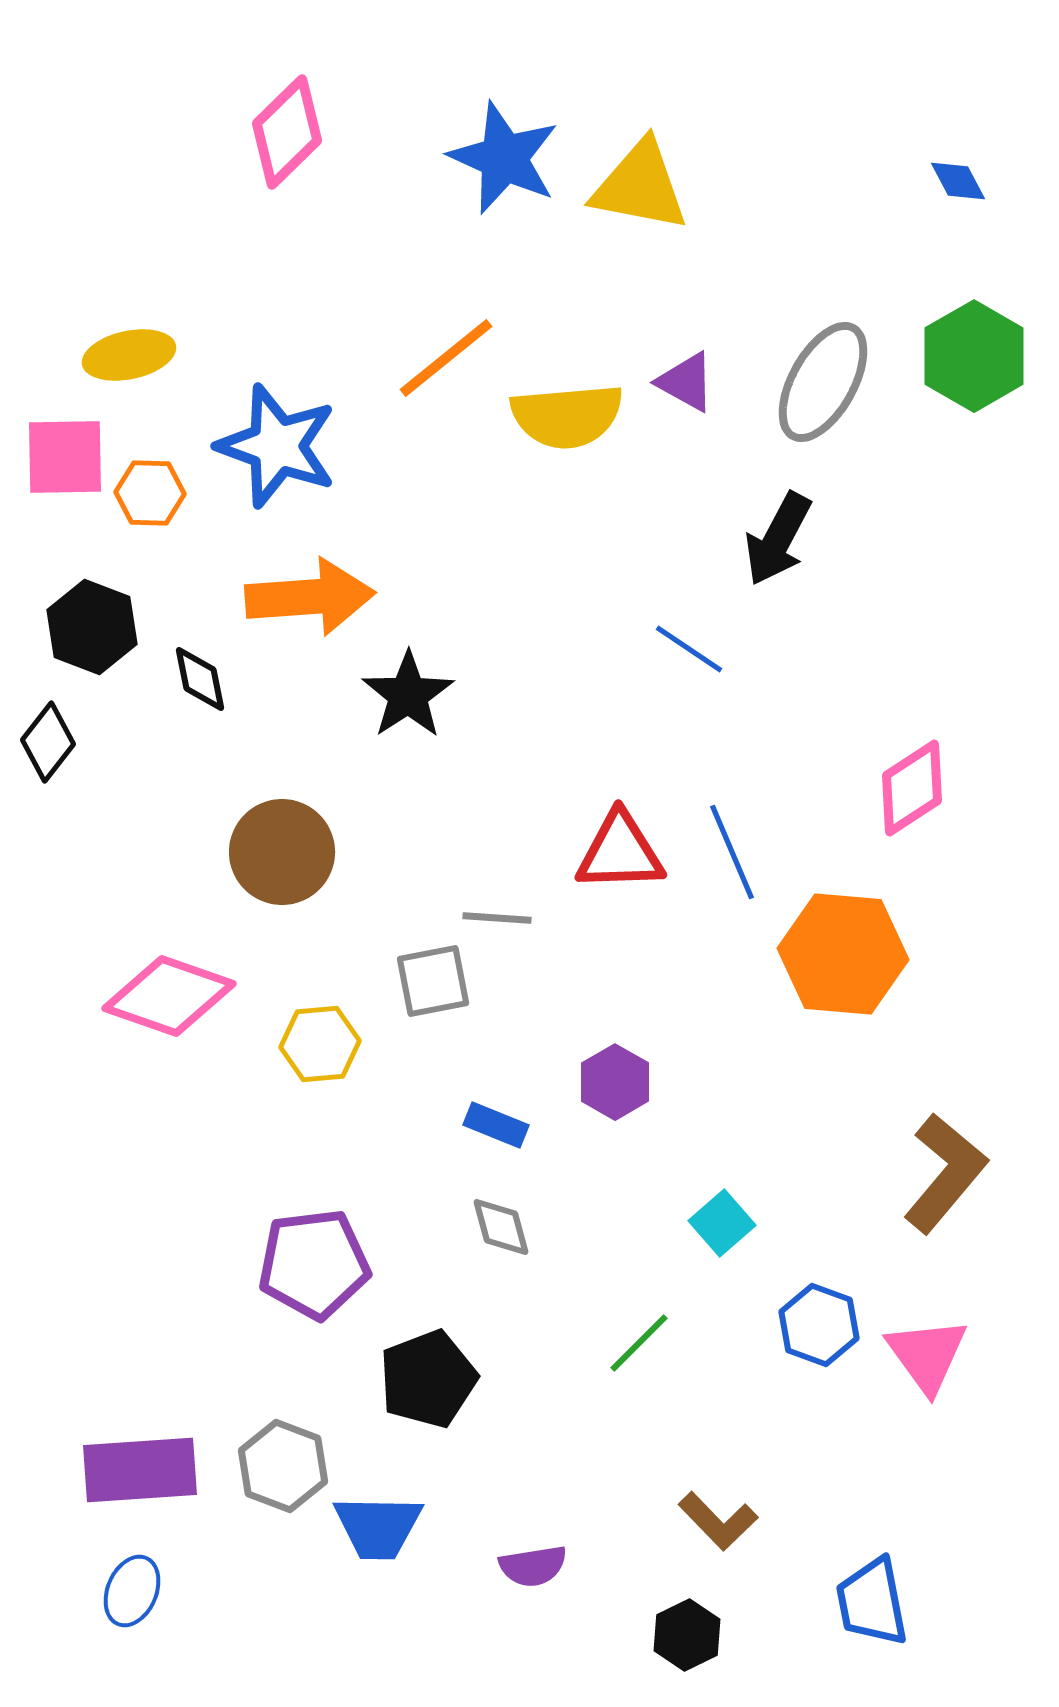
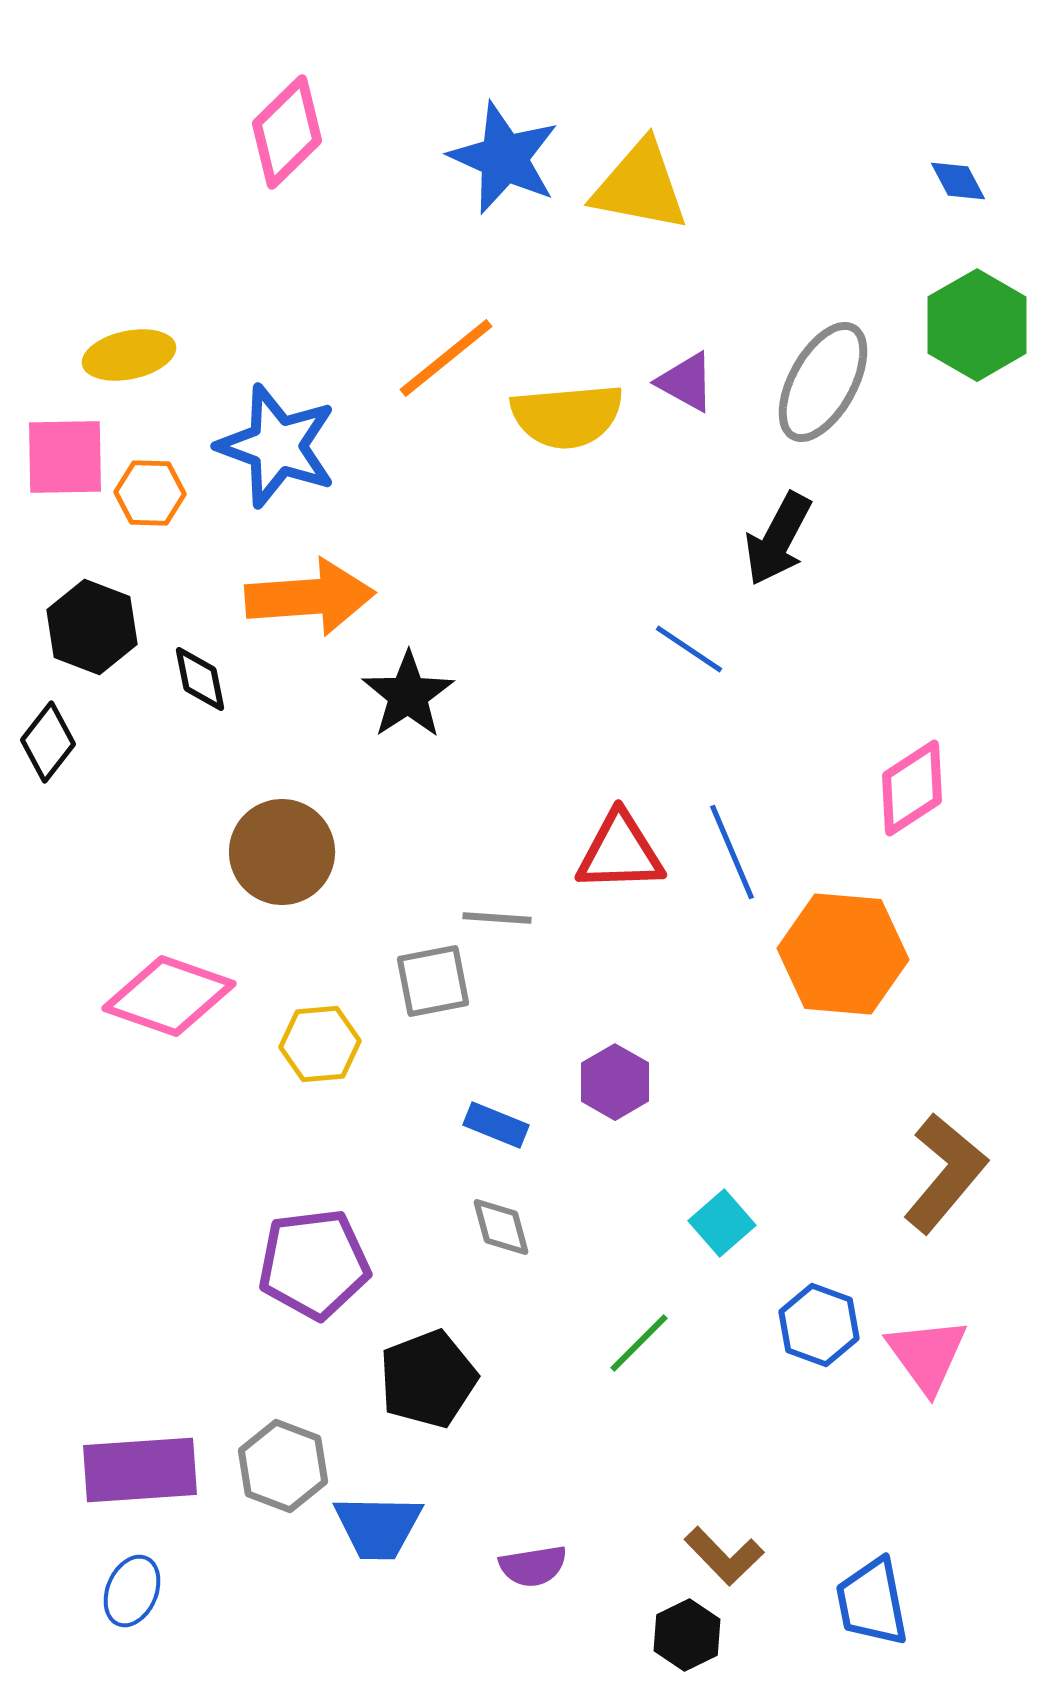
green hexagon at (974, 356): moved 3 px right, 31 px up
brown L-shape at (718, 1521): moved 6 px right, 35 px down
